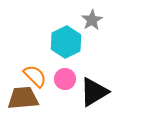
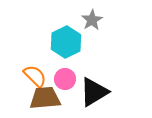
brown trapezoid: moved 22 px right
